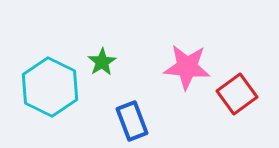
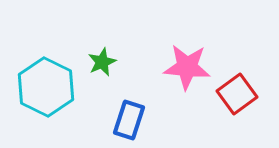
green star: rotated 8 degrees clockwise
cyan hexagon: moved 4 px left
blue rectangle: moved 3 px left, 1 px up; rotated 39 degrees clockwise
